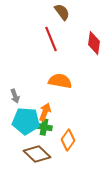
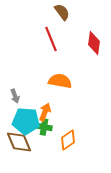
orange diamond: rotated 20 degrees clockwise
brown diamond: moved 18 px left, 12 px up; rotated 24 degrees clockwise
